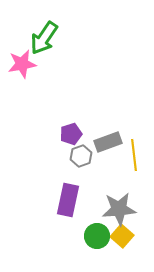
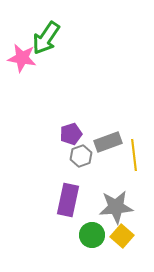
green arrow: moved 2 px right
pink star: moved 6 px up; rotated 20 degrees clockwise
gray star: moved 3 px left, 2 px up
green circle: moved 5 px left, 1 px up
